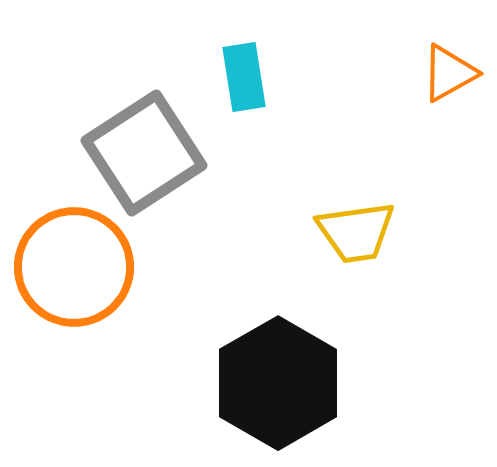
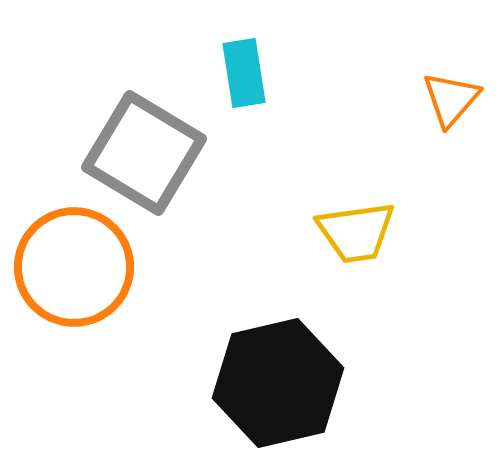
orange triangle: moved 2 px right, 26 px down; rotated 20 degrees counterclockwise
cyan rectangle: moved 4 px up
gray square: rotated 26 degrees counterclockwise
black hexagon: rotated 17 degrees clockwise
